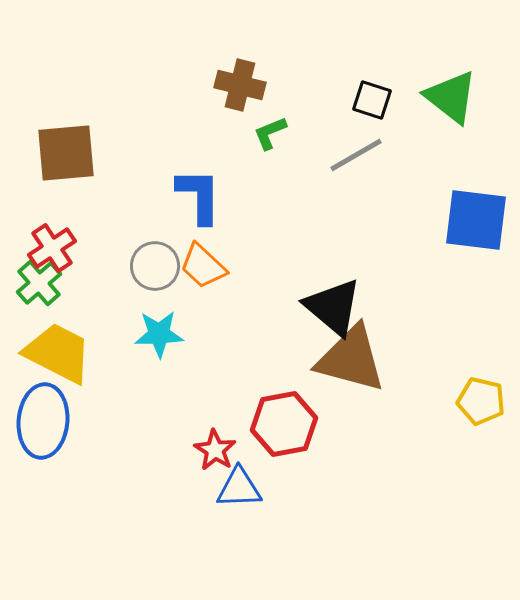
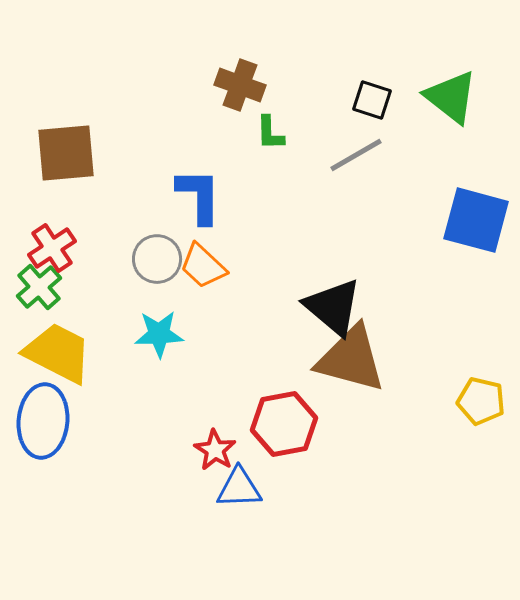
brown cross: rotated 6 degrees clockwise
green L-shape: rotated 69 degrees counterclockwise
blue square: rotated 8 degrees clockwise
gray circle: moved 2 px right, 7 px up
green cross: moved 4 px down
